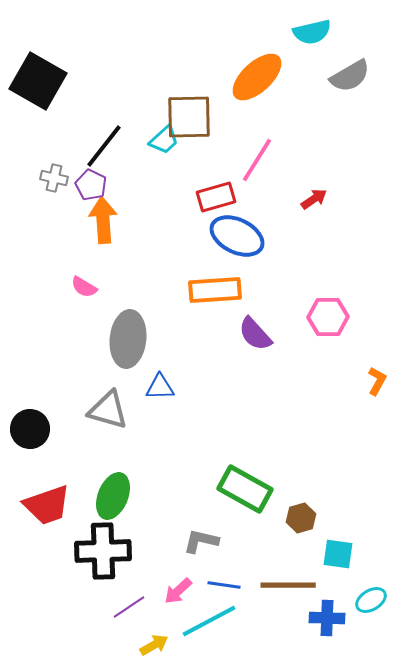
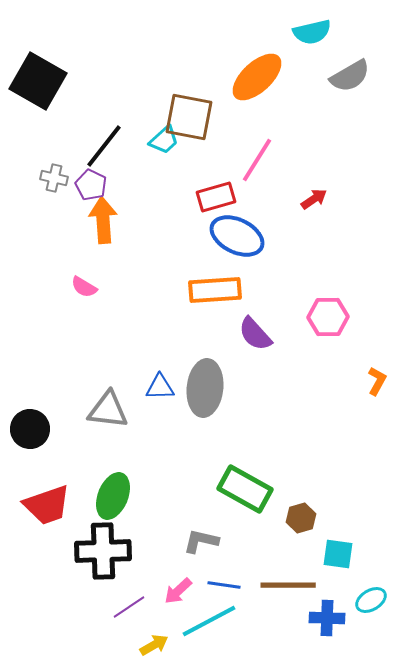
brown square: rotated 12 degrees clockwise
gray ellipse: moved 77 px right, 49 px down
gray triangle: rotated 9 degrees counterclockwise
